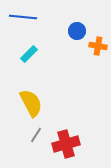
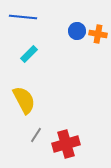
orange cross: moved 12 px up
yellow semicircle: moved 7 px left, 3 px up
